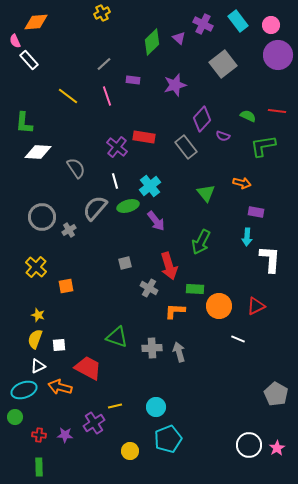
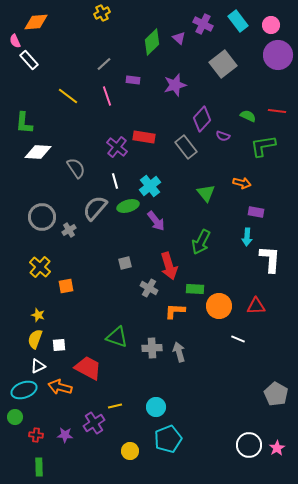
yellow cross at (36, 267): moved 4 px right
red triangle at (256, 306): rotated 24 degrees clockwise
red cross at (39, 435): moved 3 px left
